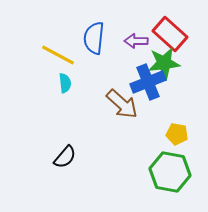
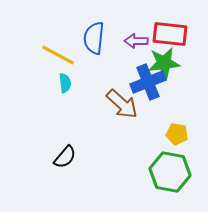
red rectangle: rotated 36 degrees counterclockwise
